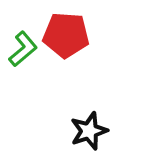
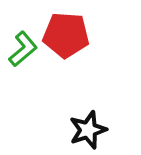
black star: moved 1 px left, 1 px up
